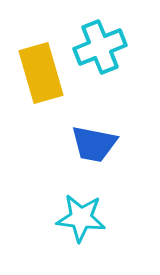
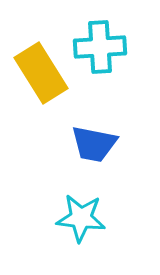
cyan cross: rotated 18 degrees clockwise
yellow rectangle: rotated 16 degrees counterclockwise
